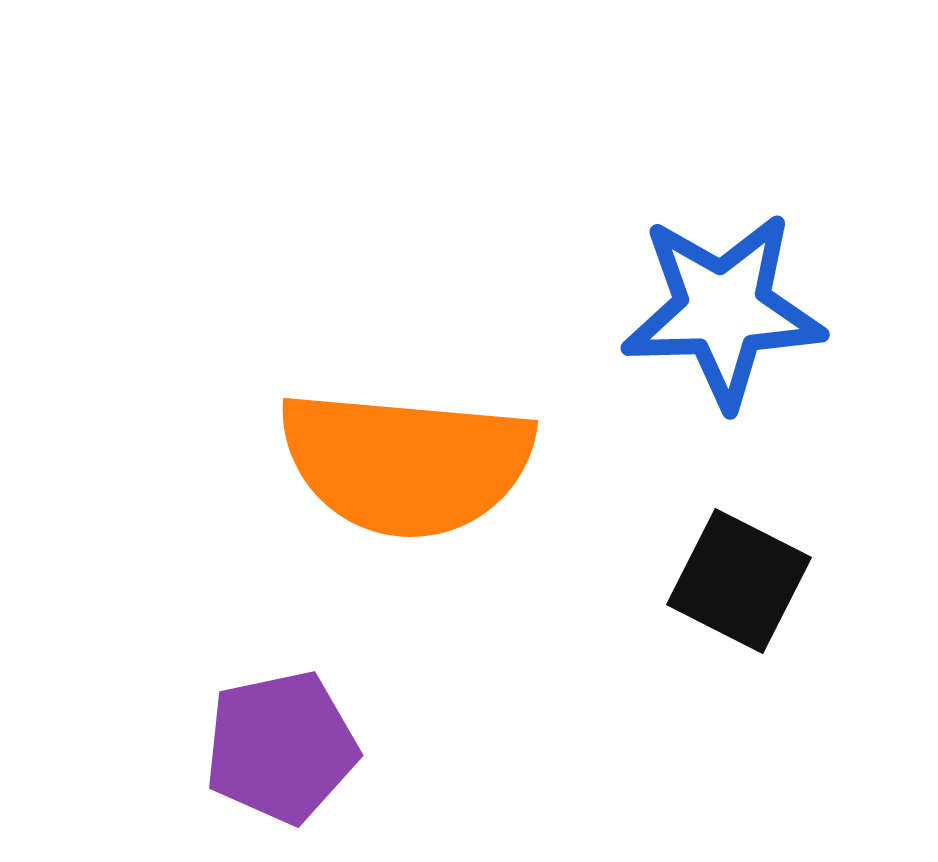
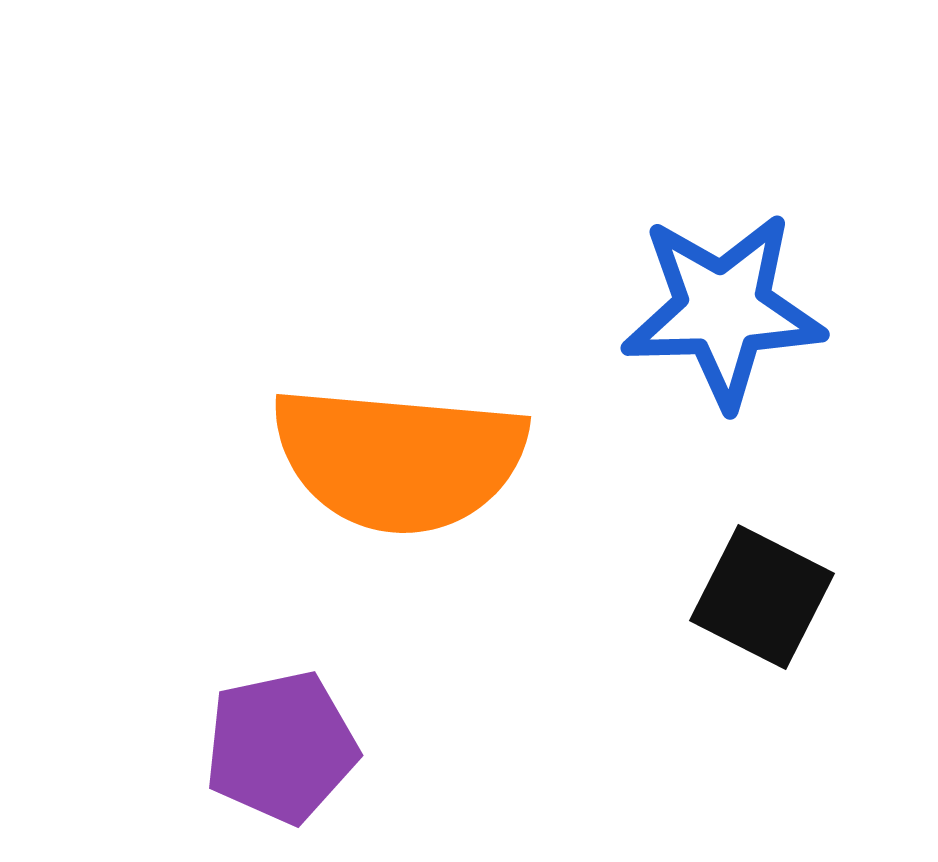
orange semicircle: moved 7 px left, 4 px up
black square: moved 23 px right, 16 px down
